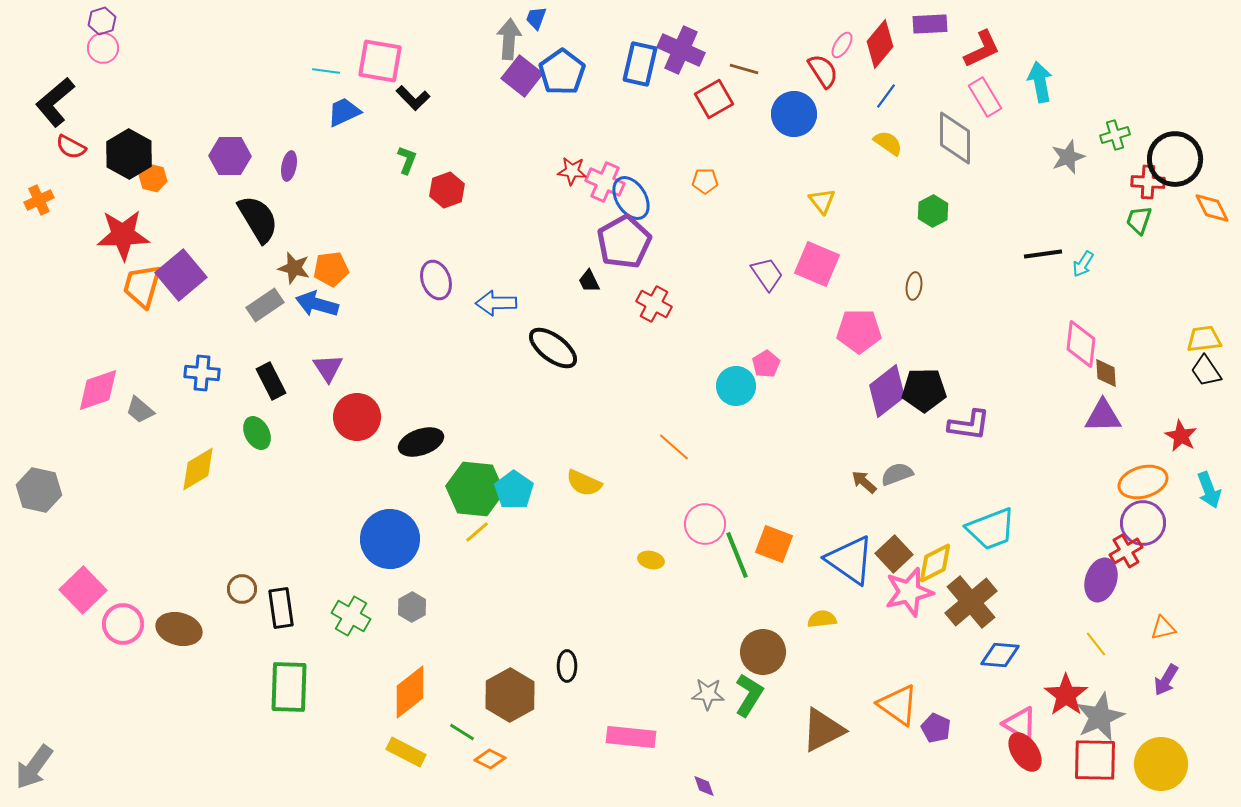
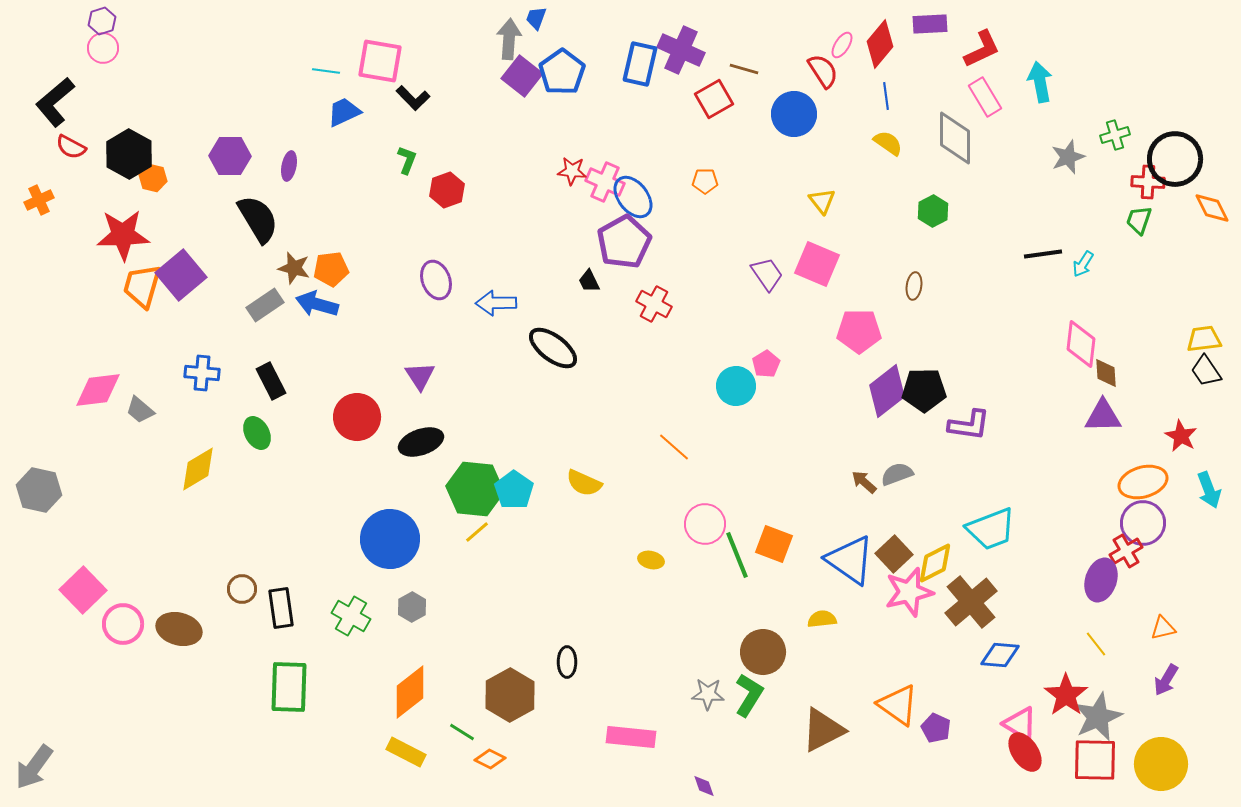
blue line at (886, 96): rotated 44 degrees counterclockwise
blue ellipse at (631, 198): moved 2 px right, 1 px up; rotated 6 degrees counterclockwise
purple triangle at (328, 368): moved 92 px right, 8 px down
pink diamond at (98, 390): rotated 12 degrees clockwise
black ellipse at (567, 666): moved 4 px up
gray star at (1100, 717): moved 2 px left
